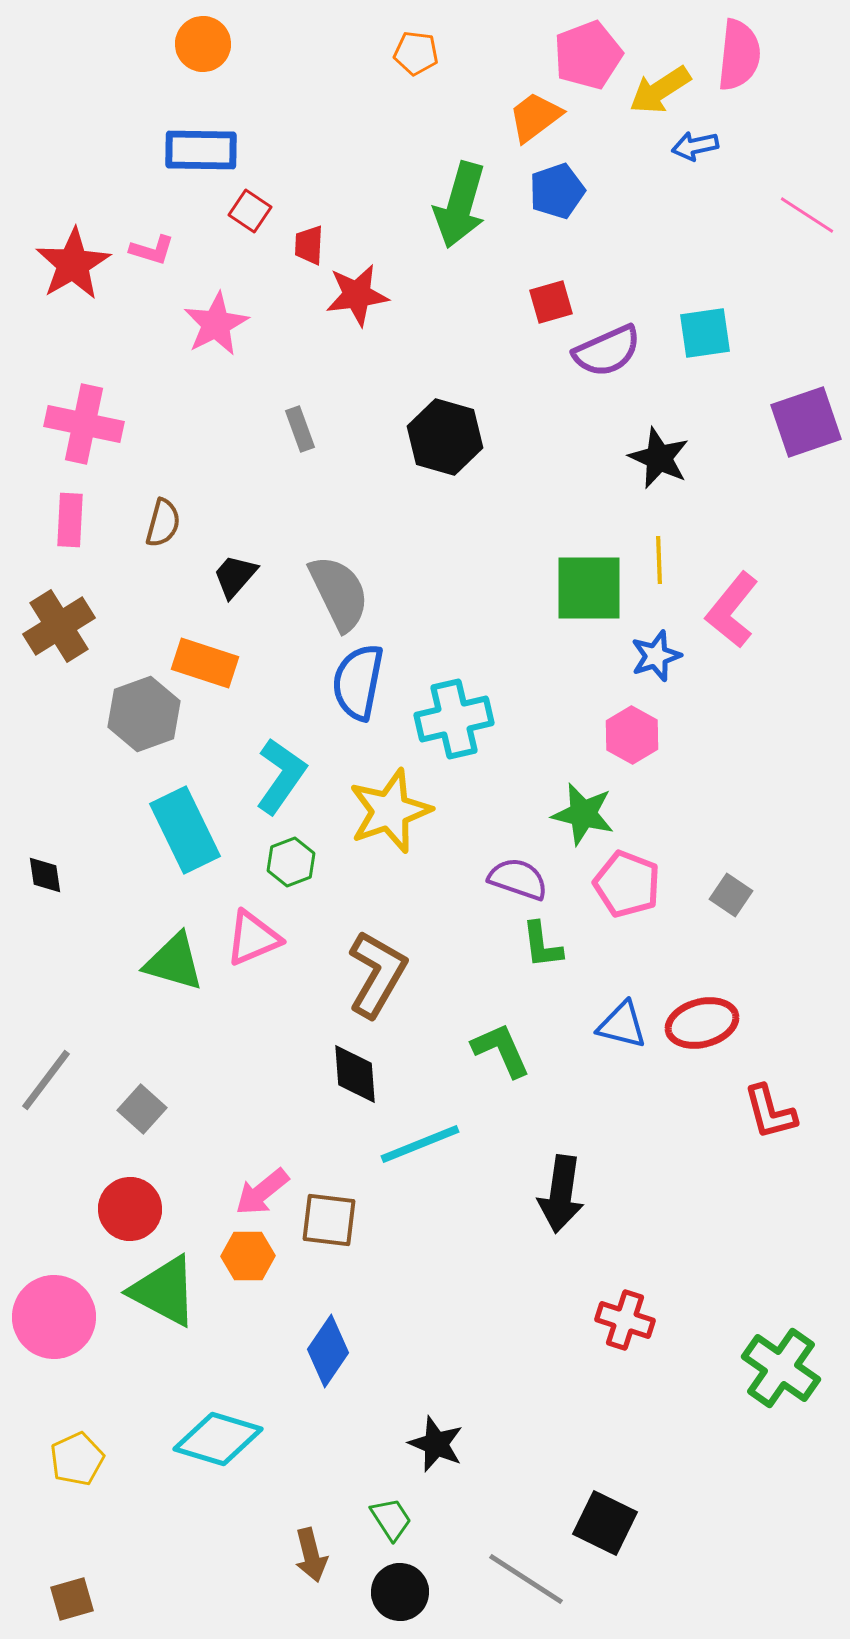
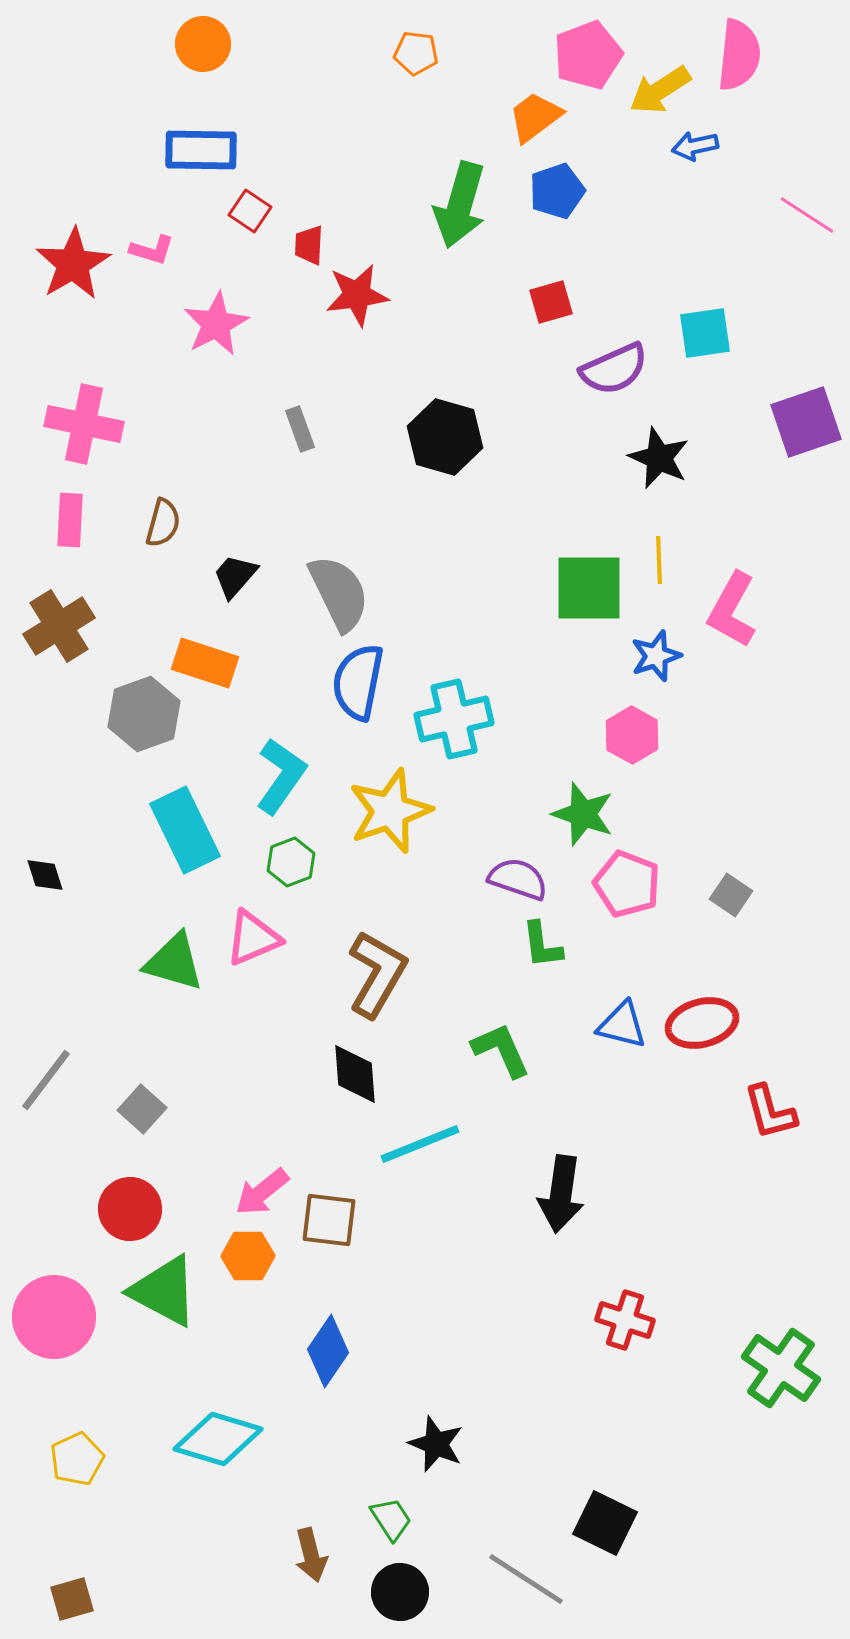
purple semicircle at (607, 351): moved 7 px right, 18 px down
pink L-shape at (732, 610): rotated 10 degrees counterclockwise
green star at (583, 814): rotated 6 degrees clockwise
black diamond at (45, 875): rotated 9 degrees counterclockwise
